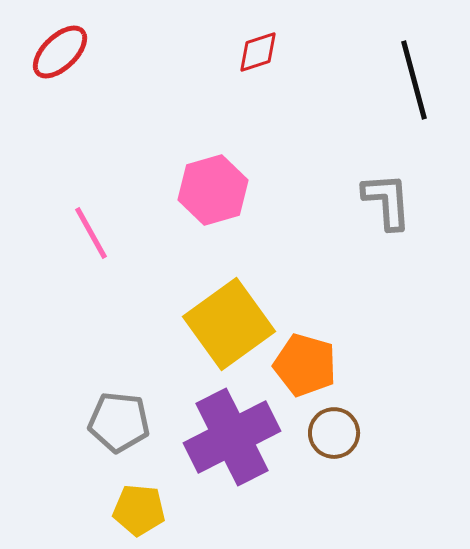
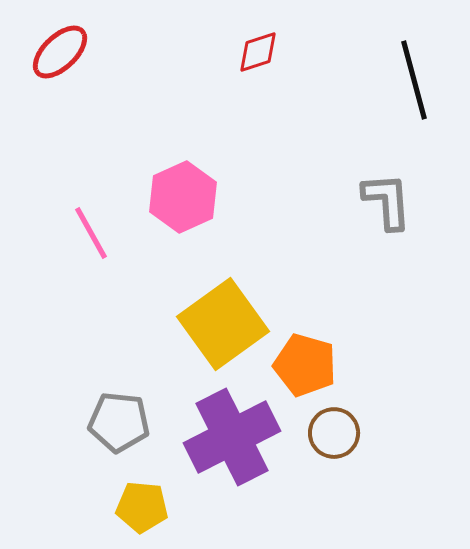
pink hexagon: moved 30 px left, 7 px down; rotated 8 degrees counterclockwise
yellow square: moved 6 px left
yellow pentagon: moved 3 px right, 3 px up
